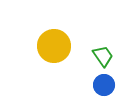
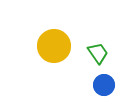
green trapezoid: moved 5 px left, 3 px up
